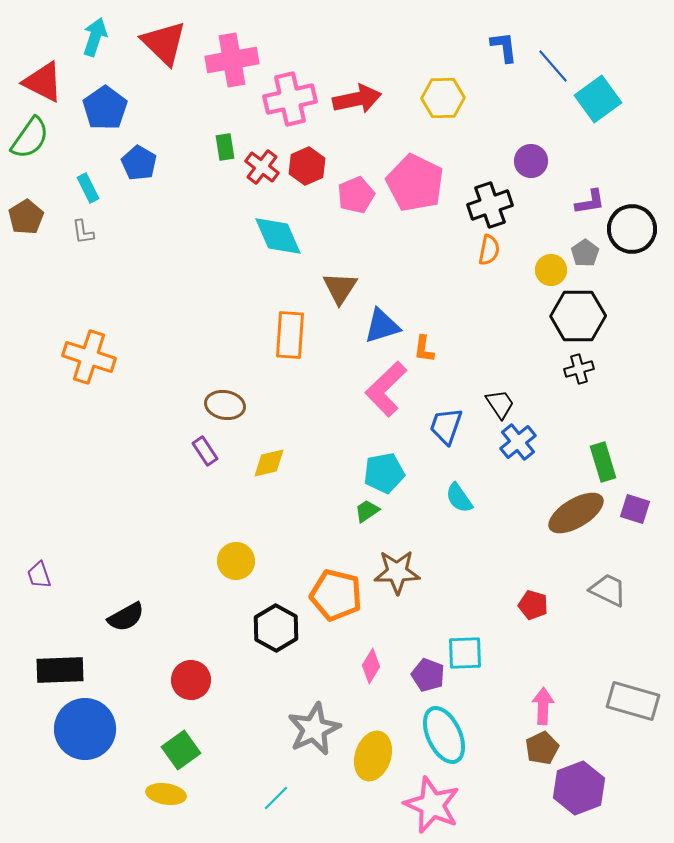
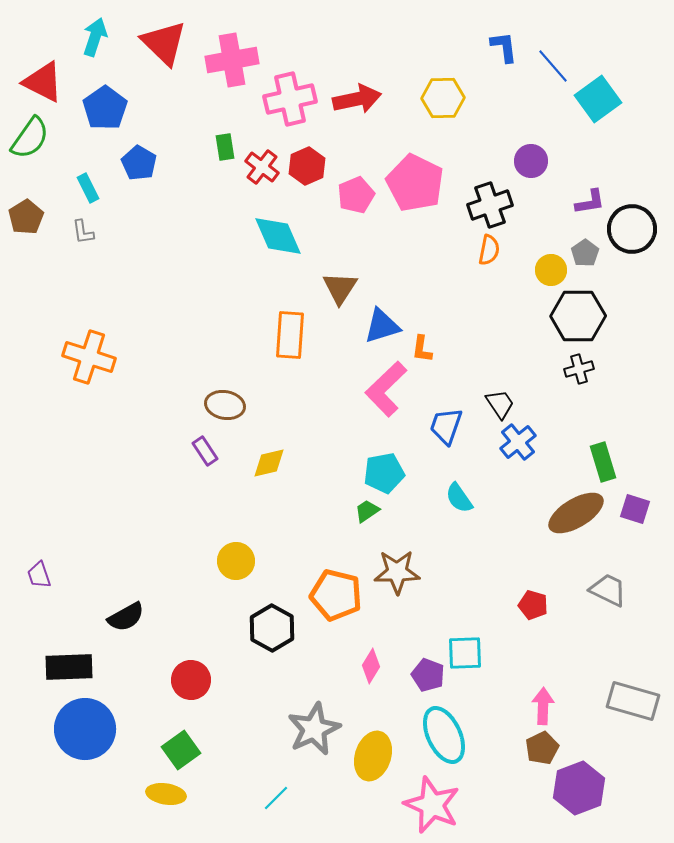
orange L-shape at (424, 349): moved 2 px left
black hexagon at (276, 628): moved 4 px left
black rectangle at (60, 670): moved 9 px right, 3 px up
